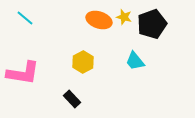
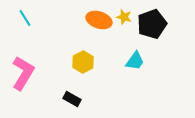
cyan line: rotated 18 degrees clockwise
cyan trapezoid: rotated 105 degrees counterclockwise
pink L-shape: rotated 68 degrees counterclockwise
black rectangle: rotated 18 degrees counterclockwise
